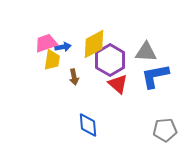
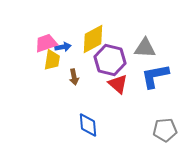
yellow diamond: moved 1 px left, 5 px up
gray triangle: moved 1 px left, 4 px up
purple hexagon: rotated 16 degrees counterclockwise
